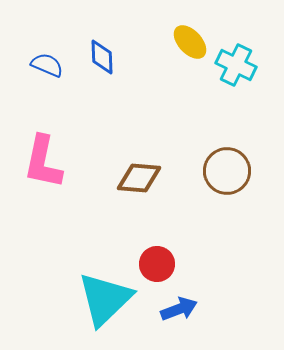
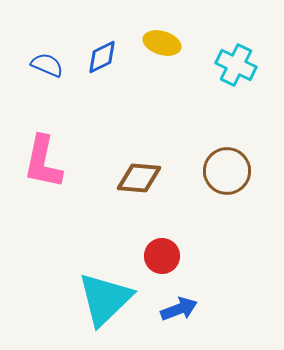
yellow ellipse: moved 28 px left, 1 px down; rotated 30 degrees counterclockwise
blue diamond: rotated 66 degrees clockwise
red circle: moved 5 px right, 8 px up
